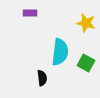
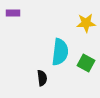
purple rectangle: moved 17 px left
yellow star: rotated 18 degrees counterclockwise
